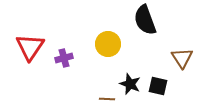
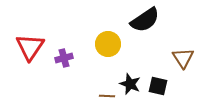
black semicircle: rotated 104 degrees counterclockwise
brown triangle: moved 1 px right
brown line: moved 3 px up
